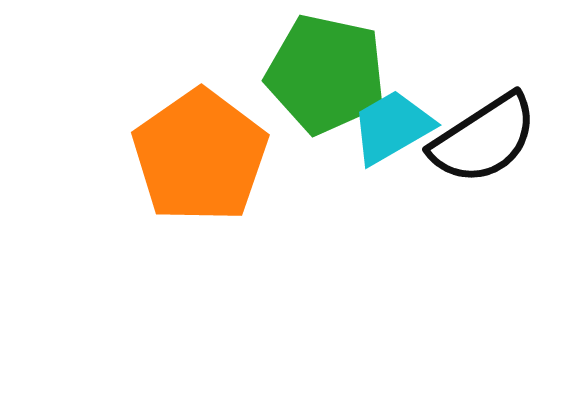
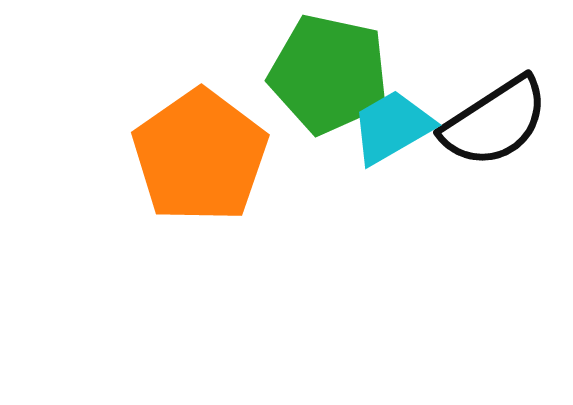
green pentagon: moved 3 px right
black semicircle: moved 11 px right, 17 px up
